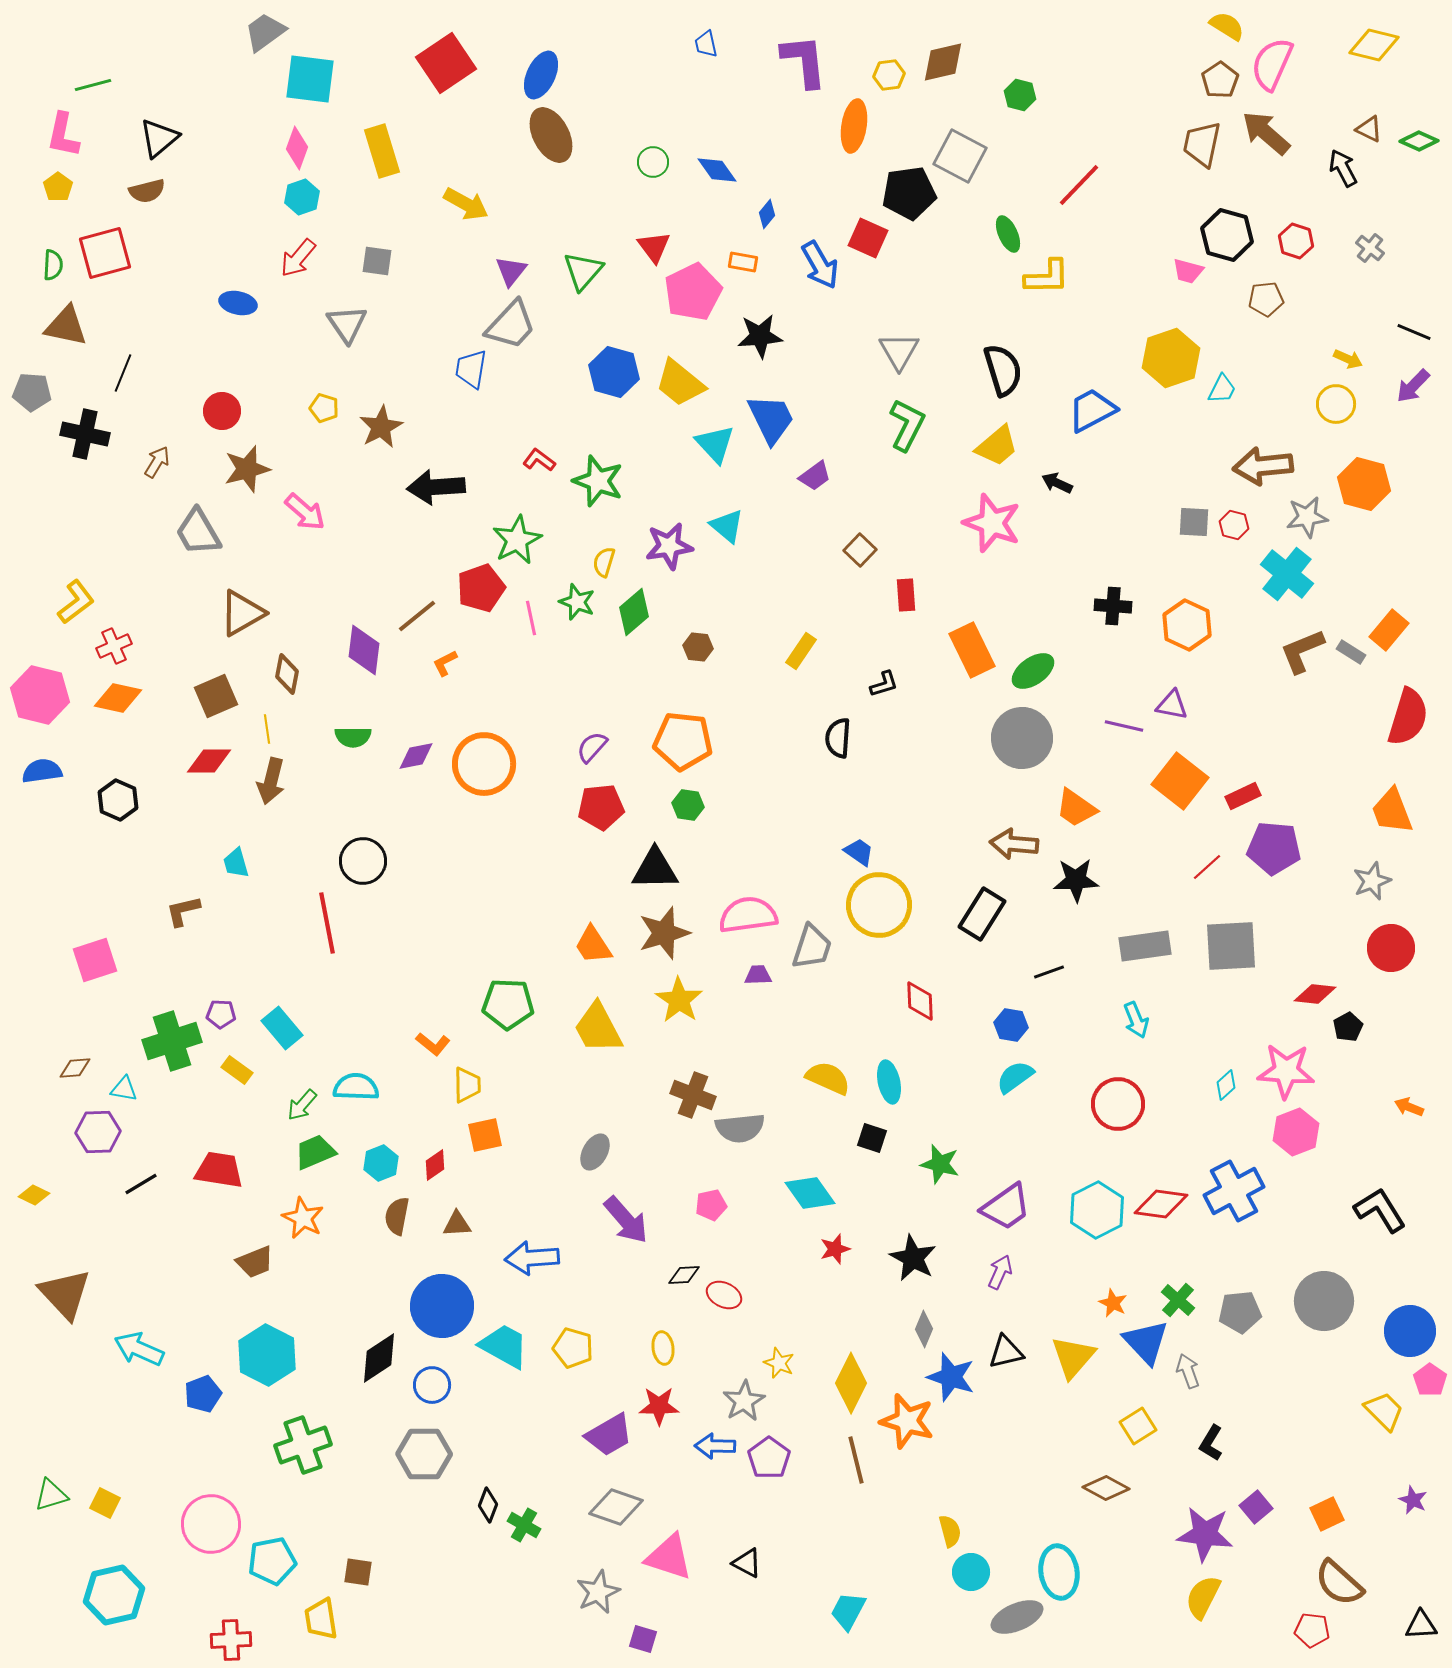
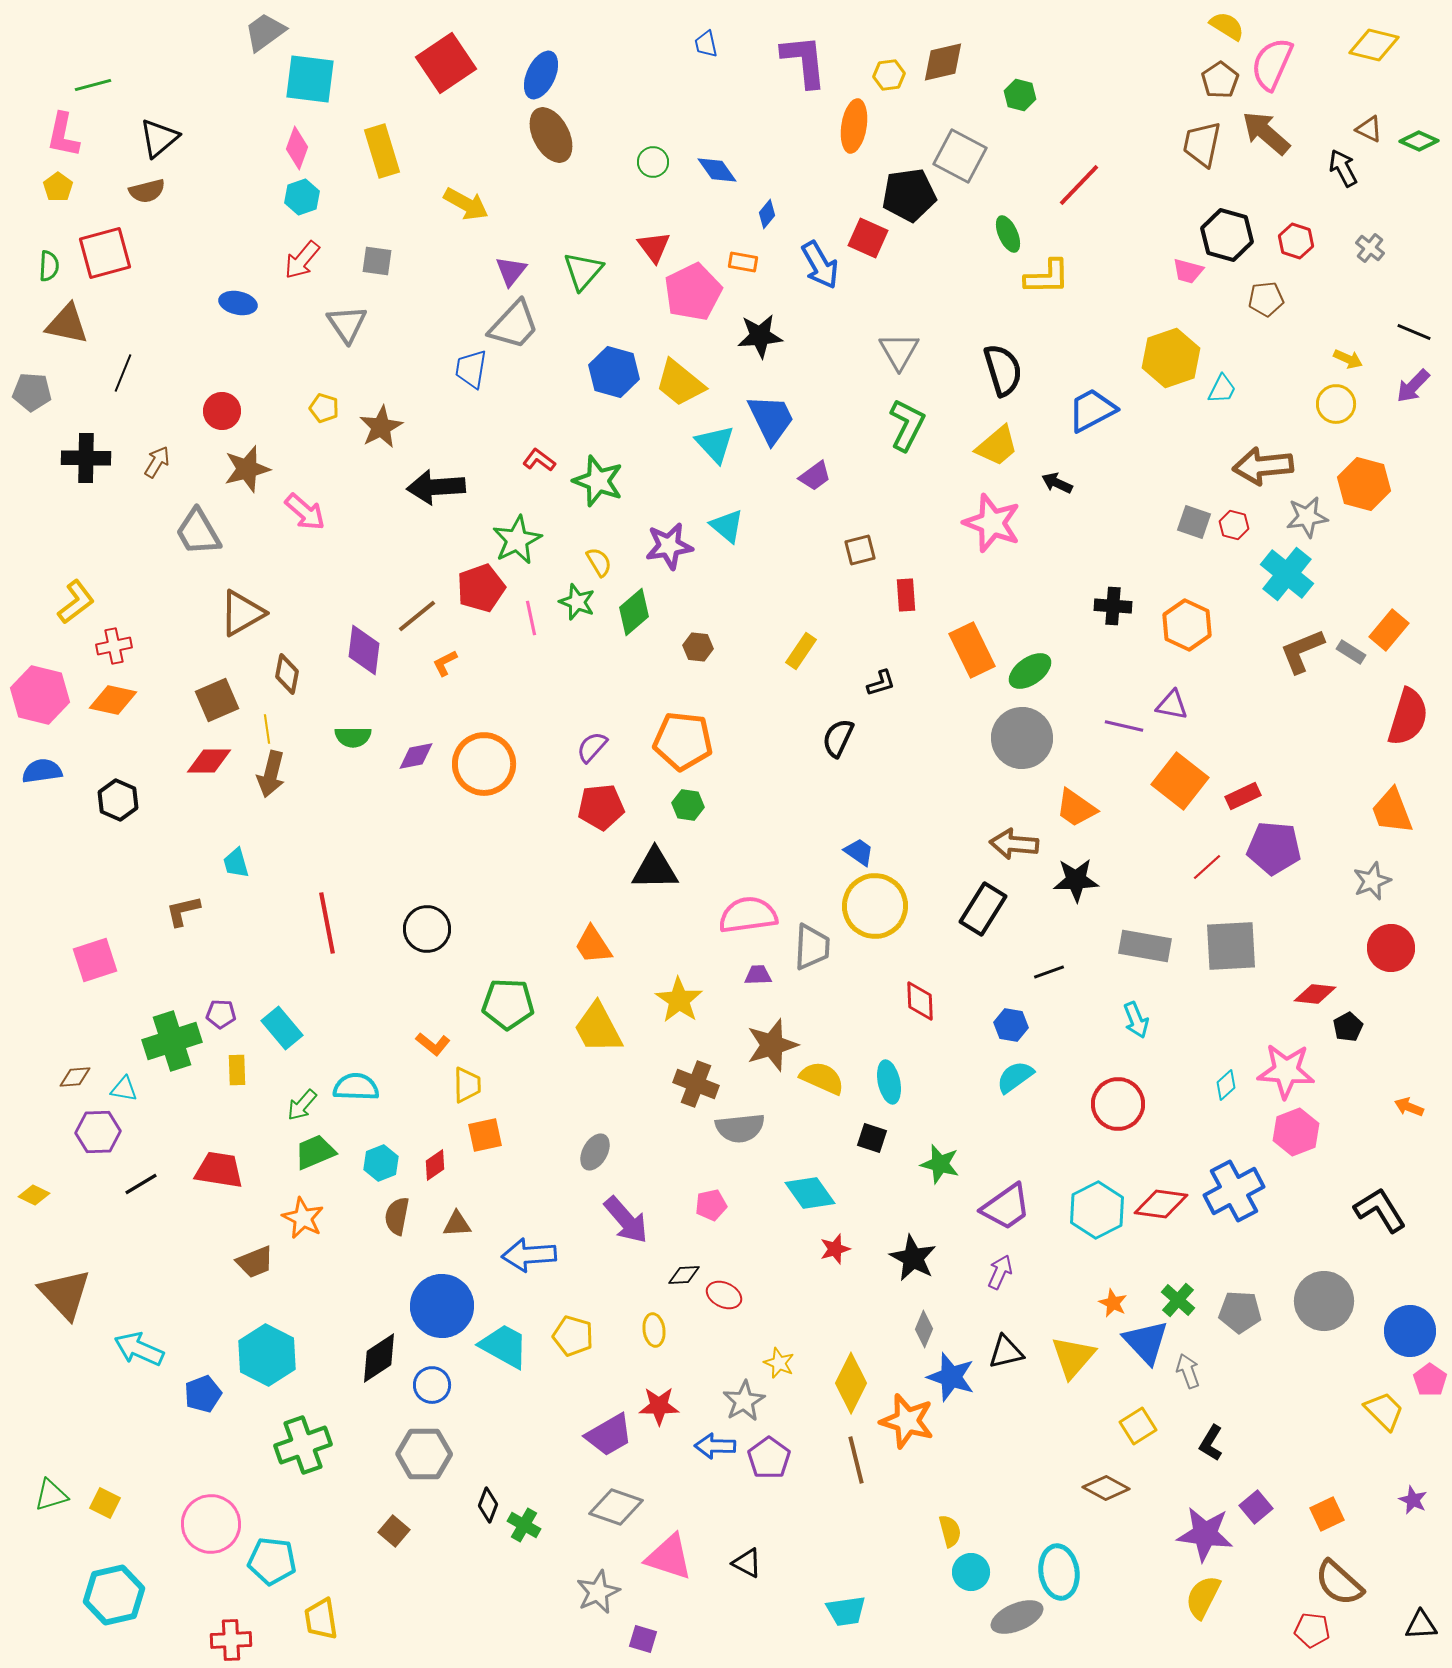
black pentagon at (909, 193): moved 2 px down
red arrow at (298, 258): moved 4 px right, 2 px down
green semicircle at (53, 265): moved 4 px left, 1 px down
gray trapezoid at (511, 325): moved 3 px right
brown triangle at (66, 326): moved 1 px right, 2 px up
black cross at (85, 434): moved 1 px right, 24 px down; rotated 12 degrees counterclockwise
gray square at (1194, 522): rotated 16 degrees clockwise
brown square at (860, 550): rotated 32 degrees clockwise
yellow semicircle at (604, 562): moved 5 px left; rotated 132 degrees clockwise
red cross at (114, 646): rotated 12 degrees clockwise
green ellipse at (1033, 671): moved 3 px left
black L-shape at (884, 684): moved 3 px left, 1 px up
brown square at (216, 696): moved 1 px right, 4 px down
orange diamond at (118, 698): moved 5 px left, 2 px down
black semicircle at (838, 738): rotated 21 degrees clockwise
brown arrow at (271, 781): moved 7 px up
black circle at (363, 861): moved 64 px right, 68 px down
yellow circle at (879, 905): moved 4 px left, 1 px down
black rectangle at (982, 914): moved 1 px right, 5 px up
brown star at (664, 933): moved 108 px right, 112 px down
gray rectangle at (1145, 946): rotated 18 degrees clockwise
gray trapezoid at (812, 947): rotated 15 degrees counterclockwise
brown diamond at (75, 1068): moved 9 px down
yellow rectangle at (237, 1070): rotated 52 degrees clockwise
yellow semicircle at (828, 1078): moved 6 px left
brown cross at (693, 1095): moved 3 px right, 11 px up
blue arrow at (532, 1258): moved 3 px left, 3 px up
gray pentagon at (1240, 1312): rotated 9 degrees clockwise
yellow pentagon at (573, 1348): moved 12 px up
yellow ellipse at (663, 1348): moved 9 px left, 18 px up
cyan pentagon at (272, 1561): rotated 18 degrees clockwise
brown square at (358, 1572): moved 36 px right, 41 px up; rotated 32 degrees clockwise
cyan trapezoid at (848, 1611): moved 2 px left; rotated 126 degrees counterclockwise
